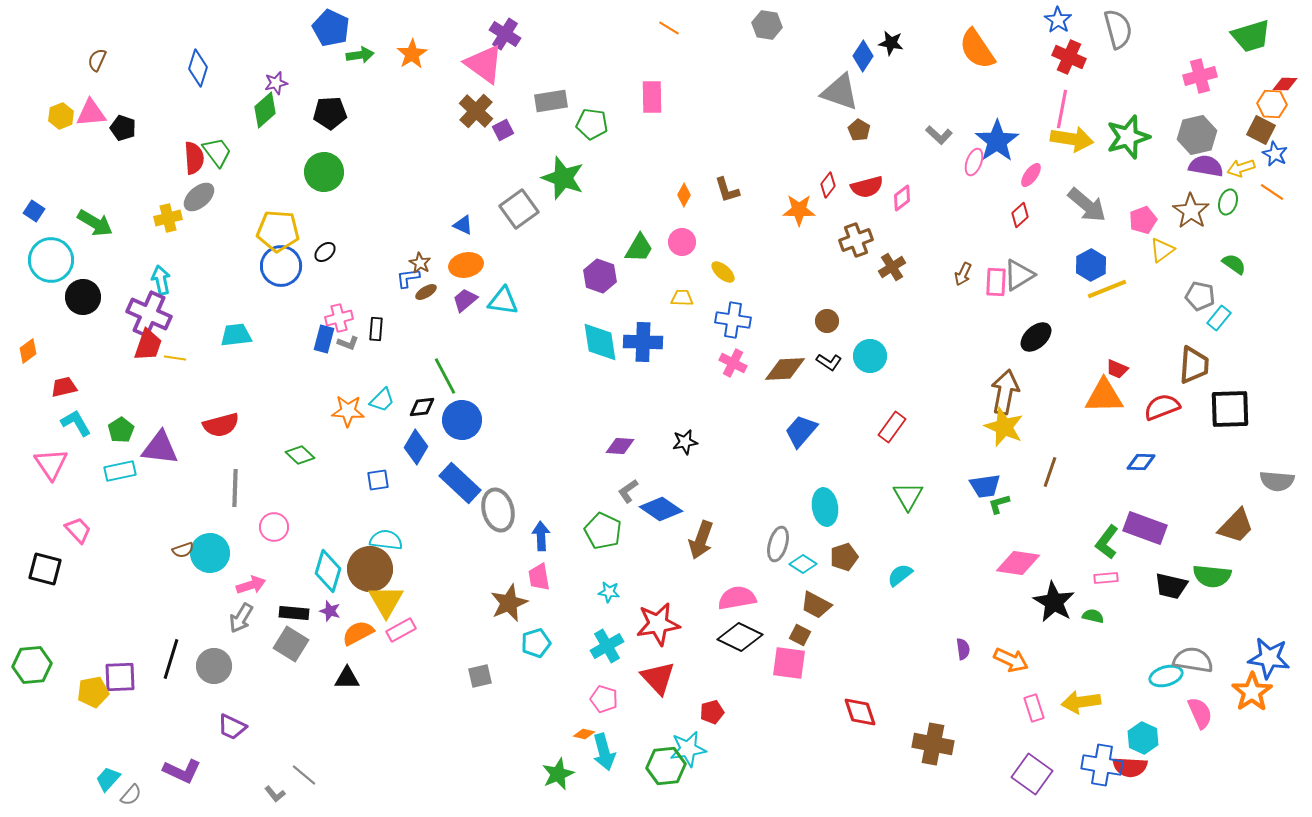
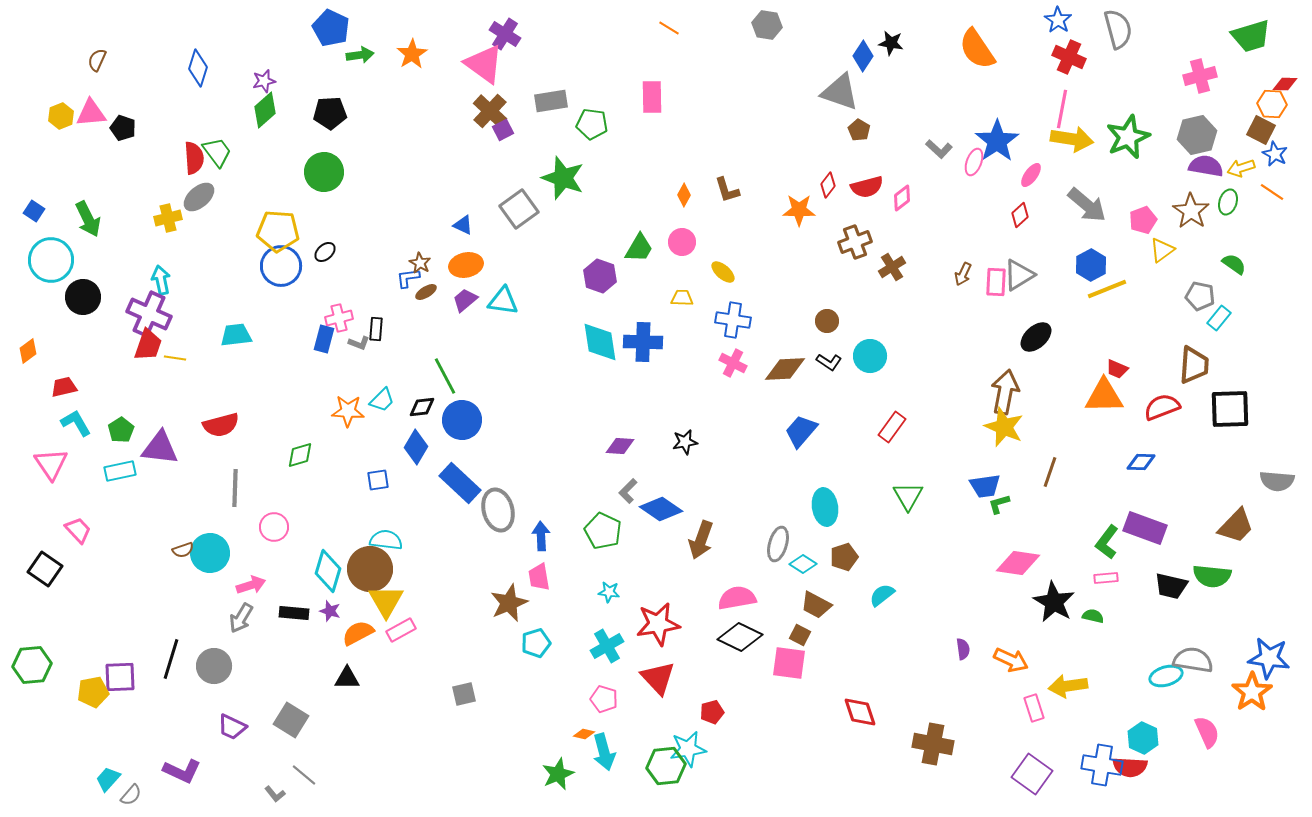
purple star at (276, 83): moved 12 px left, 2 px up
brown cross at (476, 111): moved 14 px right
gray L-shape at (939, 135): moved 14 px down
green star at (1128, 137): rotated 6 degrees counterclockwise
green arrow at (95, 223): moved 7 px left, 4 px up; rotated 33 degrees clockwise
brown cross at (856, 240): moved 1 px left, 2 px down
gray L-shape at (348, 343): moved 11 px right
green diamond at (300, 455): rotated 60 degrees counterclockwise
gray L-shape at (628, 491): rotated 10 degrees counterclockwise
black square at (45, 569): rotated 20 degrees clockwise
cyan semicircle at (900, 575): moved 18 px left, 20 px down
gray square at (291, 644): moved 76 px down
gray square at (480, 676): moved 16 px left, 18 px down
yellow arrow at (1081, 702): moved 13 px left, 16 px up
pink semicircle at (1200, 713): moved 7 px right, 19 px down
